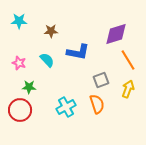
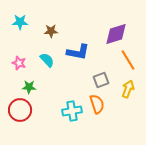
cyan star: moved 1 px right, 1 px down
cyan cross: moved 6 px right, 4 px down; rotated 18 degrees clockwise
